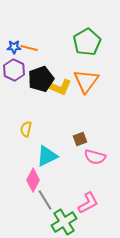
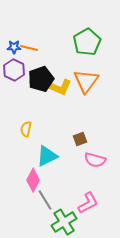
pink semicircle: moved 3 px down
